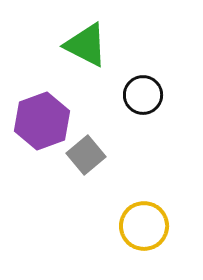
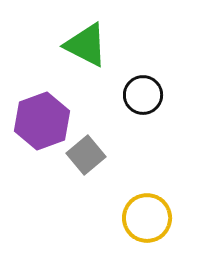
yellow circle: moved 3 px right, 8 px up
